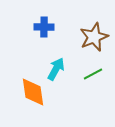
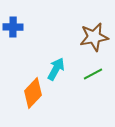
blue cross: moved 31 px left
brown star: rotated 12 degrees clockwise
orange diamond: moved 1 px down; rotated 52 degrees clockwise
